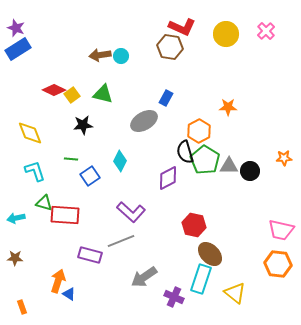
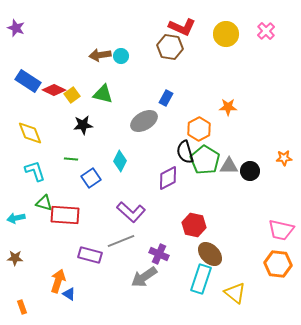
blue rectangle at (18, 49): moved 10 px right, 32 px down; rotated 65 degrees clockwise
orange hexagon at (199, 131): moved 2 px up
blue square at (90, 176): moved 1 px right, 2 px down
purple cross at (174, 297): moved 15 px left, 43 px up
